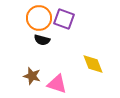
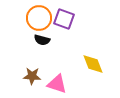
brown star: rotated 12 degrees counterclockwise
